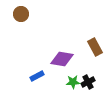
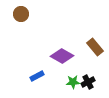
brown rectangle: rotated 12 degrees counterclockwise
purple diamond: moved 3 px up; rotated 20 degrees clockwise
